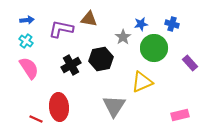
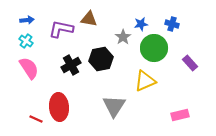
yellow triangle: moved 3 px right, 1 px up
